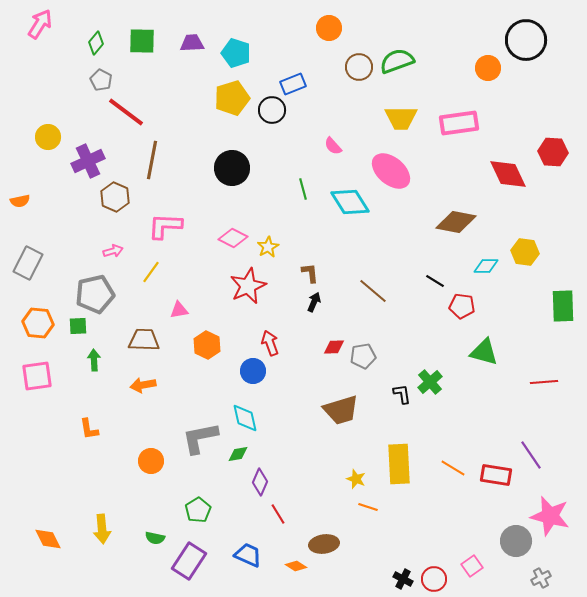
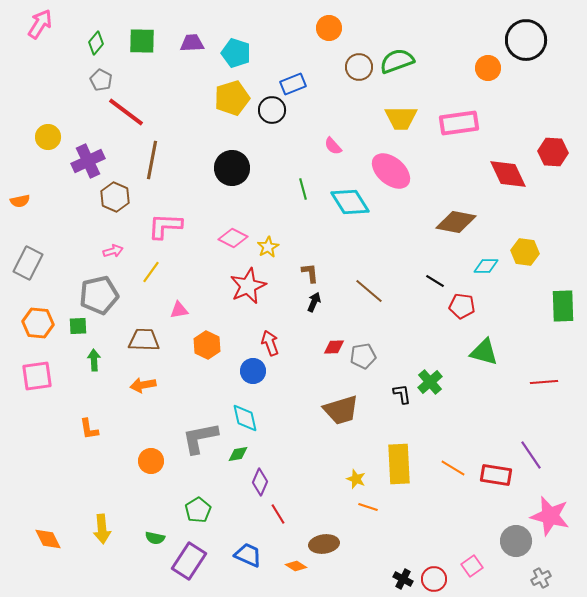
brown line at (373, 291): moved 4 px left
gray pentagon at (95, 294): moved 4 px right, 1 px down
